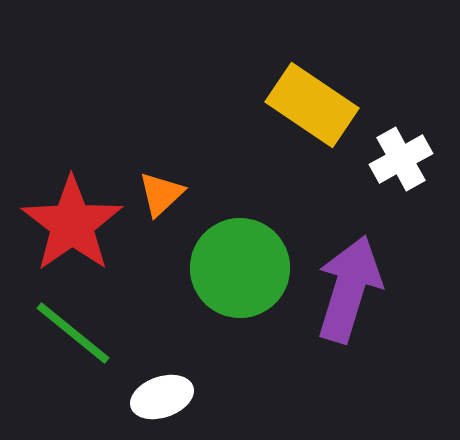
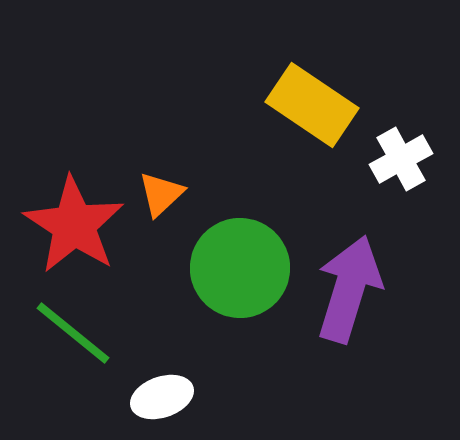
red star: moved 2 px right, 1 px down; rotated 4 degrees counterclockwise
